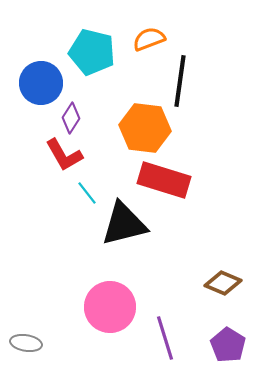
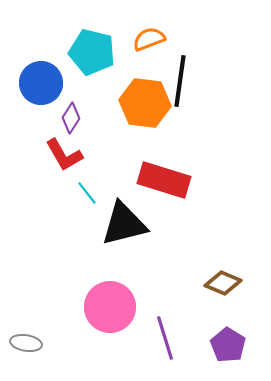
orange hexagon: moved 25 px up
